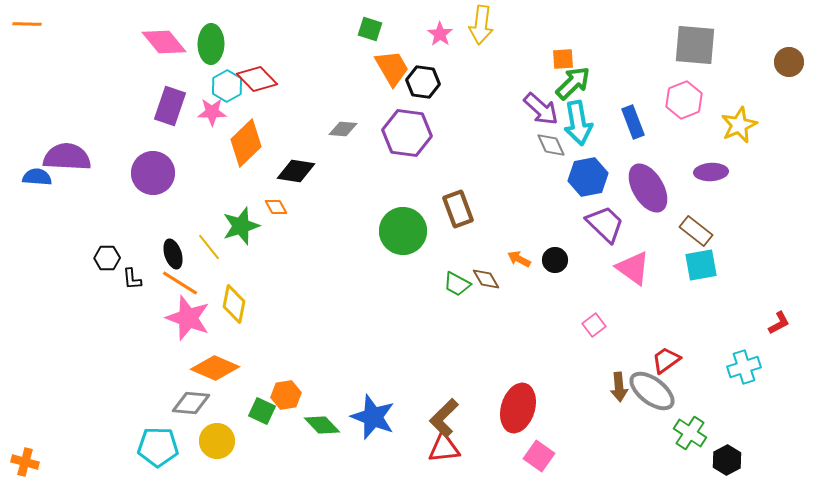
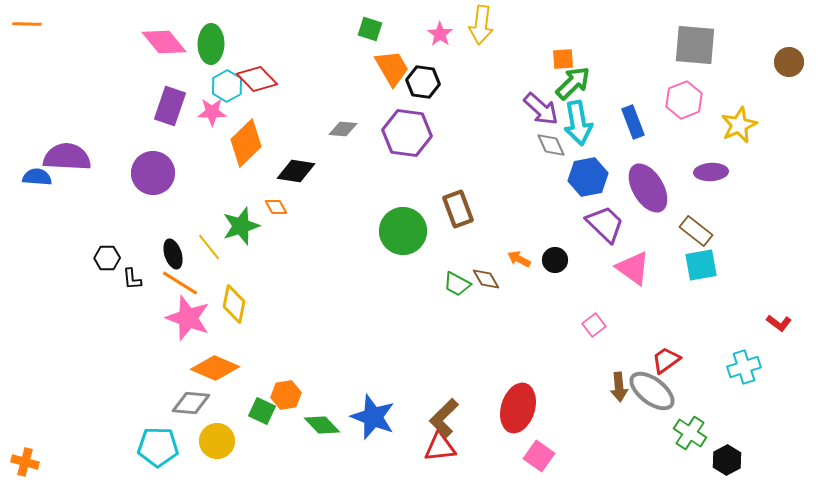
red L-shape at (779, 323): rotated 65 degrees clockwise
red triangle at (444, 448): moved 4 px left, 1 px up
